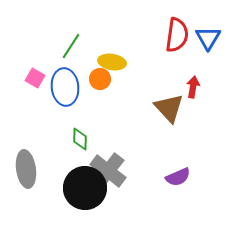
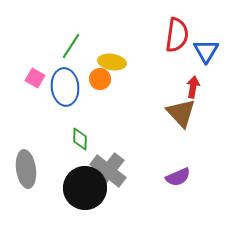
blue triangle: moved 2 px left, 13 px down
brown triangle: moved 12 px right, 5 px down
